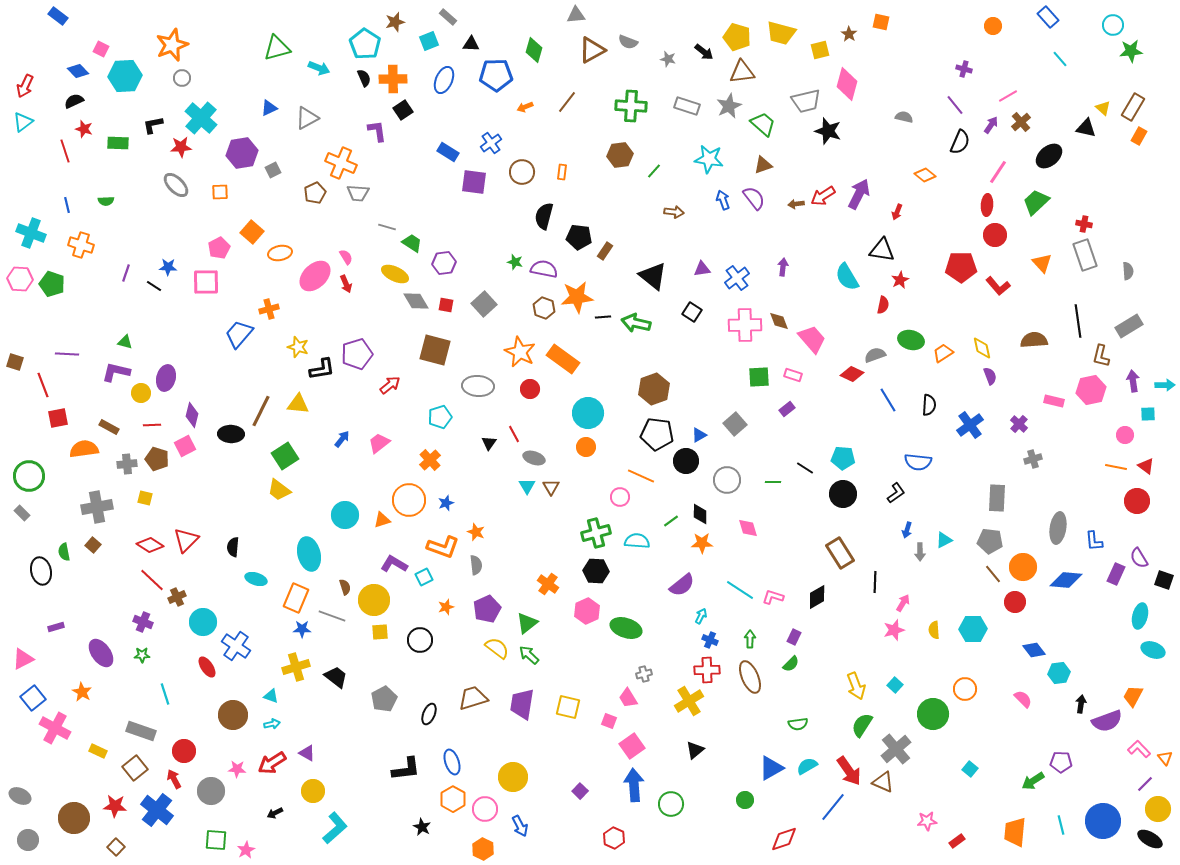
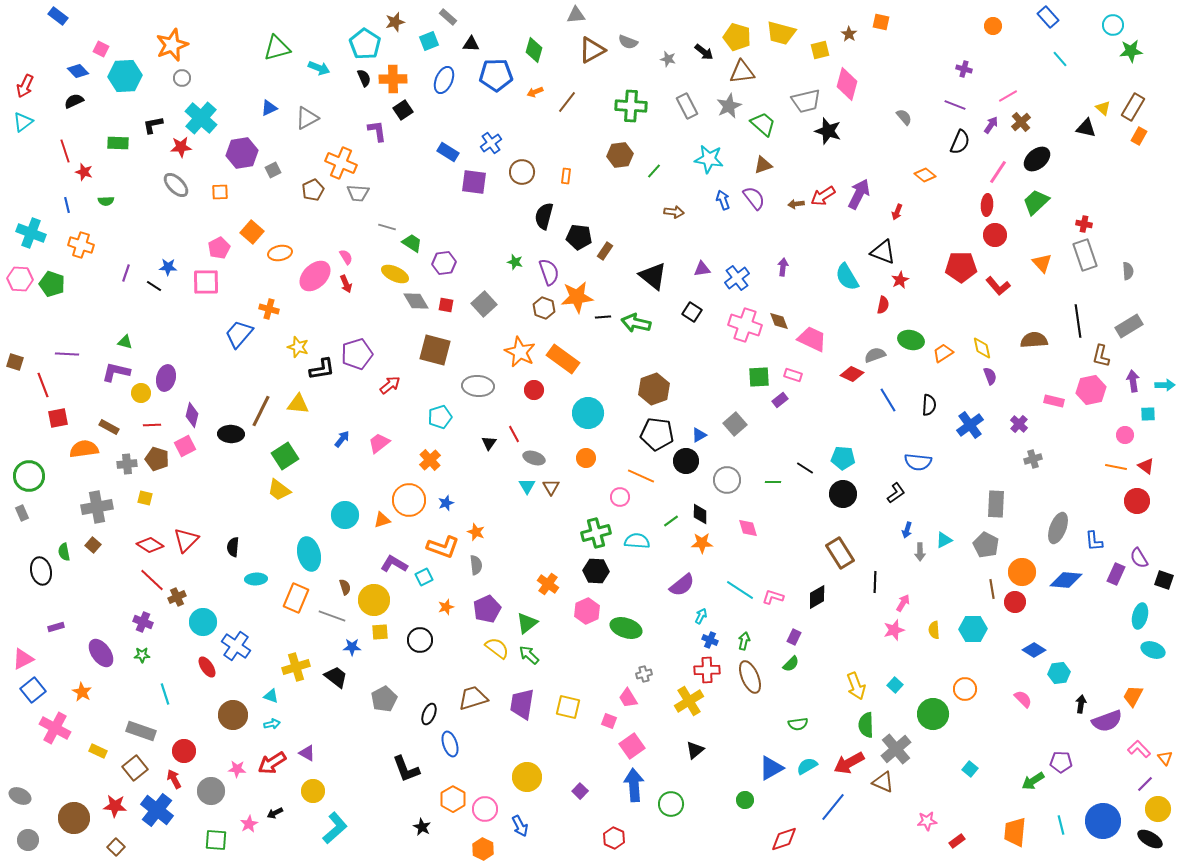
purple line at (955, 105): rotated 30 degrees counterclockwise
gray rectangle at (687, 106): rotated 45 degrees clockwise
orange arrow at (525, 107): moved 10 px right, 15 px up
gray semicircle at (904, 117): rotated 36 degrees clockwise
red star at (84, 129): moved 43 px down
black ellipse at (1049, 156): moved 12 px left, 3 px down
orange rectangle at (562, 172): moved 4 px right, 4 px down
brown pentagon at (315, 193): moved 2 px left, 3 px up
black triangle at (882, 250): moved 1 px right, 2 px down; rotated 12 degrees clockwise
purple semicircle at (544, 269): moved 5 px right, 3 px down; rotated 60 degrees clockwise
orange cross at (269, 309): rotated 30 degrees clockwise
pink cross at (745, 325): rotated 20 degrees clockwise
pink trapezoid at (812, 339): rotated 24 degrees counterclockwise
red circle at (530, 389): moved 4 px right, 1 px down
purple rectangle at (787, 409): moved 7 px left, 9 px up
orange circle at (586, 447): moved 11 px down
gray rectangle at (997, 498): moved 1 px left, 6 px down
gray rectangle at (22, 513): rotated 21 degrees clockwise
gray ellipse at (1058, 528): rotated 12 degrees clockwise
gray pentagon at (990, 541): moved 4 px left, 4 px down; rotated 20 degrees clockwise
orange circle at (1023, 567): moved 1 px left, 5 px down
brown line at (993, 574): moved 1 px left, 15 px down; rotated 30 degrees clockwise
cyan ellipse at (256, 579): rotated 20 degrees counterclockwise
blue star at (302, 629): moved 50 px right, 18 px down
green arrow at (750, 639): moved 6 px left, 2 px down; rotated 12 degrees clockwise
blue diamond at (1034, 650): rotated 20 degrees counterclockwise
blue square at (33, 698): moved 8 px up
green semicircle at (862, 725): moved 4 px right; rotated 35 degrees counterclockwise
blue ellipse at (452, 762): moved 2 px left, 18 px up
black L-shape at (406, 769): rotated 76 degrees clockwise
red arrow at (849, 771): moved 8 px up; rotated 96 degrees clockwise
yellow circle at (513, 777): moved 14 px right
pink star at (246, 850): moved 3 px right, 26 px up
